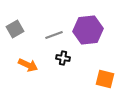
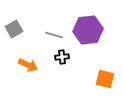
gray square: moved 1 px left
gray line: rotated 36 degrees clockwise
black cross: moved 1 px left, 1 px up; rotated 16 degrees counterclockwise
